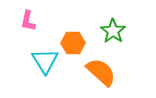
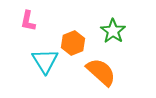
orange hexagon: rotated 20 degrees counterclockwise
